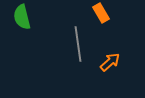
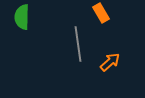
green semicircle: rotated 15 degrees clockwise
